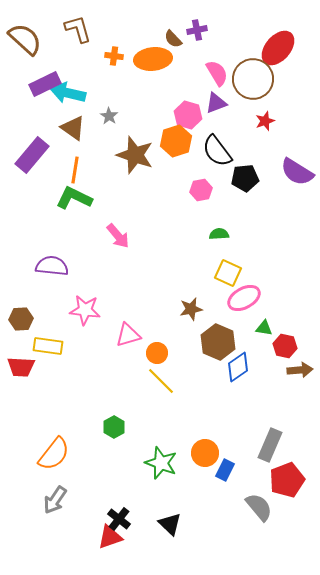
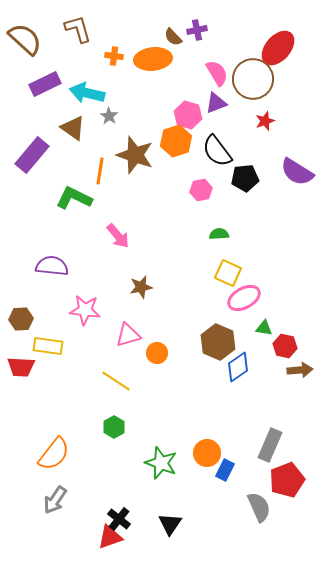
brown semicircle at (173, 39): moved 2 px up
cyan arrow at (68, 93): moved 19 px right
orange line at (75, 170): moved 25 px right, 1 px down
brown star at (191, 309): moved 50 px left, 22 px up
yellow line at (161, 381): moved 45 px left; rotated 12 degrees counterclockwise
orange circle at (205, 453): moved 2 px right
gray semicircle at (259, 507): rotated 16 degrees clockwise
black triangle at (170, 524): rotated 20 degrees clockwise
